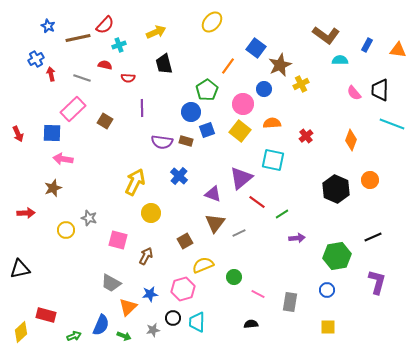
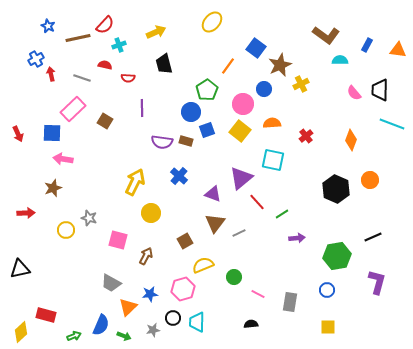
red line at (257, 202): rotated 12 degrees clockwise
